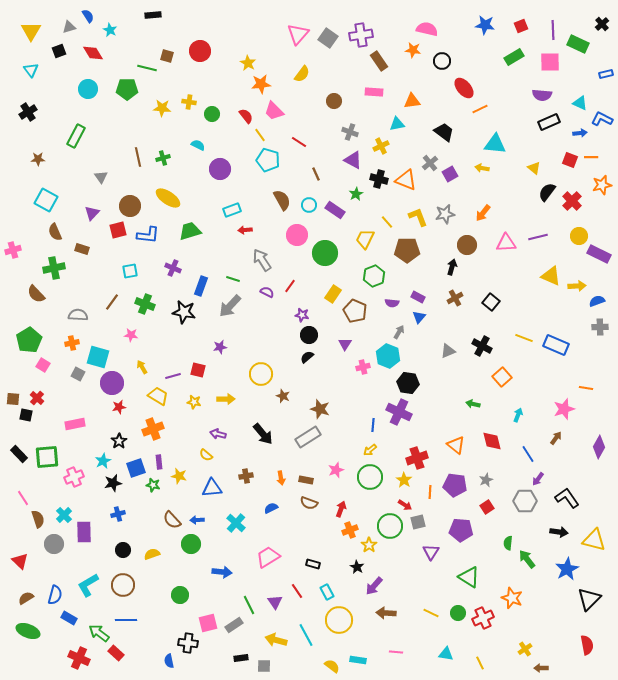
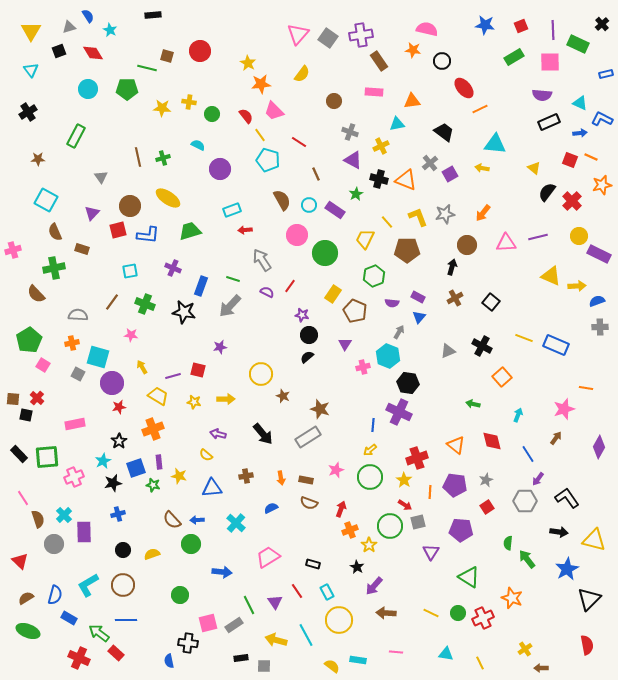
orange line at (591, 157): rotated 24 degrees clockwise
